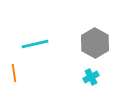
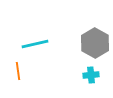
orange line: moved 4 px right, 2 px up
cyan cross: moved 2 px up; rotated 21 degrees clockwise
